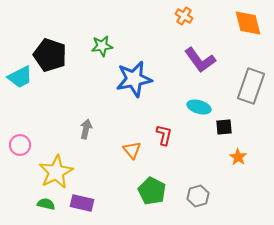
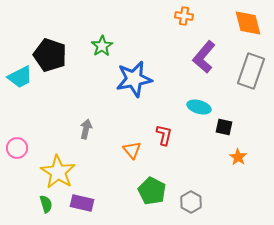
orange cross: rotated 24 degrees counterclockwise
green star: rotated 25 degrees counterclockwise
purple L-shape: moved 4 px right, 3 px up; rotated 76 degrees clockwise
gray rectangle: moved 15 px up
black square: rotated 18 degrees clockwise
pink circle: moved 3 px left, 3 px down
yellow star: moved 2 px right; rotated 12 degrees counterclockwise
gray hexagon: moved 7 px left, 6 px down; rotated 15 degrees counterclockwise
green semicircle: rotated 60 degrees clockwise
